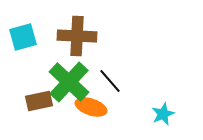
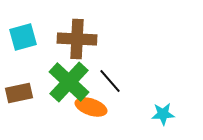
brown cross: moved 3 px down
brown rectangle: moved 20 px left, 8 px up
cyan star: rotated 20 degrees clockwise
